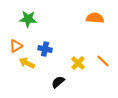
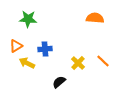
blue cross: rotated 16 degrees counterclockwise
black semicircle: moved 1 px right
